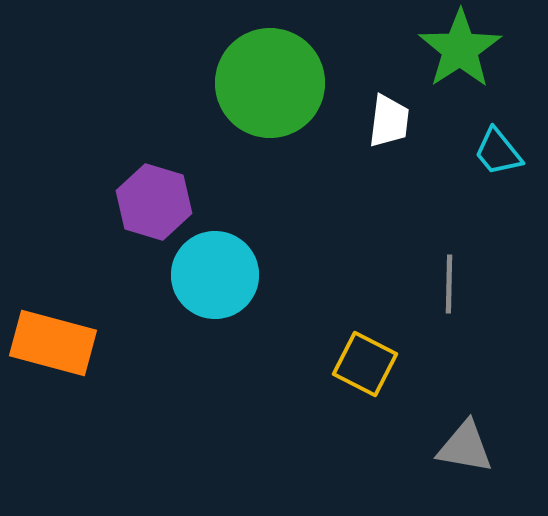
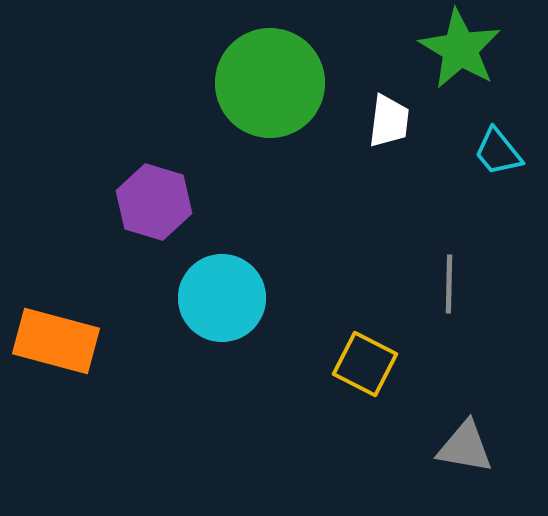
green star: rotated 8 degrees counterclockwise
cyan circle: moved 7 px right, 23 px down
orange rectangle: moved 3 px right, 2 px up
